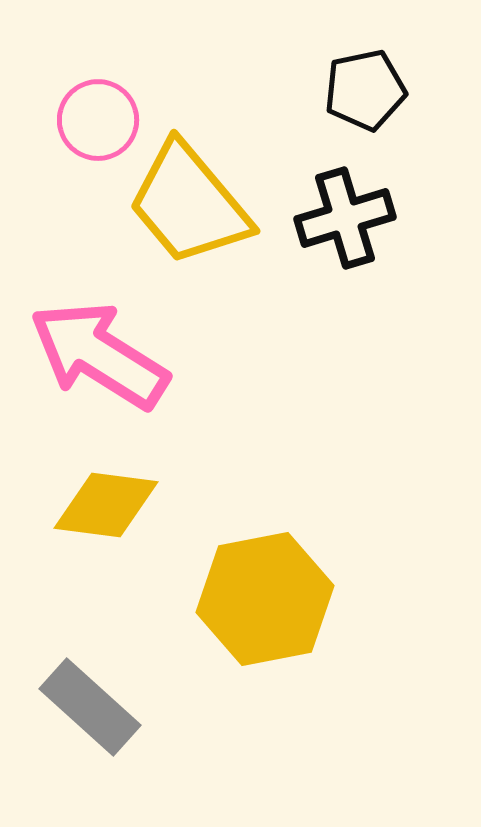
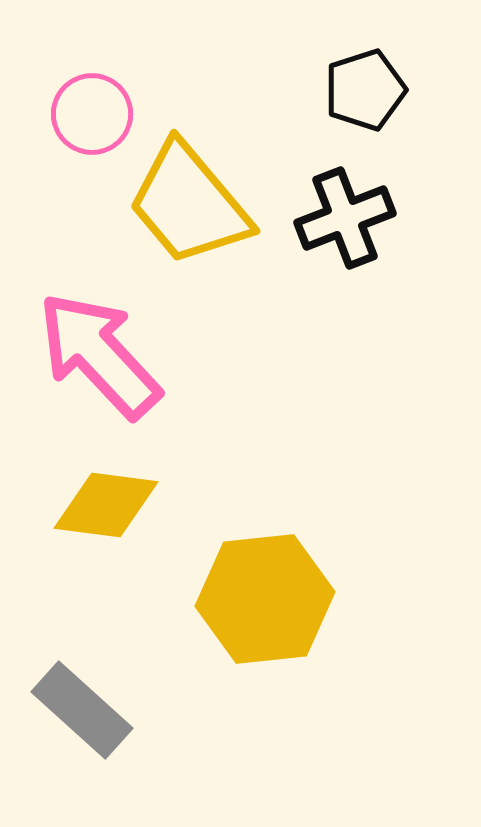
black pentagon: rotated 6 degrees counterclockwise
pink circle: moved 6 px left, 6 px up
black cross: rotated 4 degrees counterclockwise
pink arrow: rotated 15 degrees clockwise
yellow hexagon: rotated 5 degrees clockwise
gray rectangle: moved 8 px left, 3 px down
